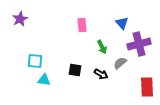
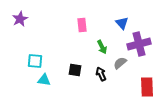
black arrow: rotated 144 degrees counterclockwise
